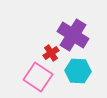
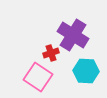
red cross: rotated 14 degrees clockwise
cyan hexagon: moved 8 px right
